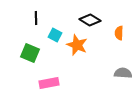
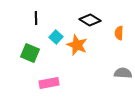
cyan square: moved 1 px right, 2 px down; rotated 16 degrees clockwise
